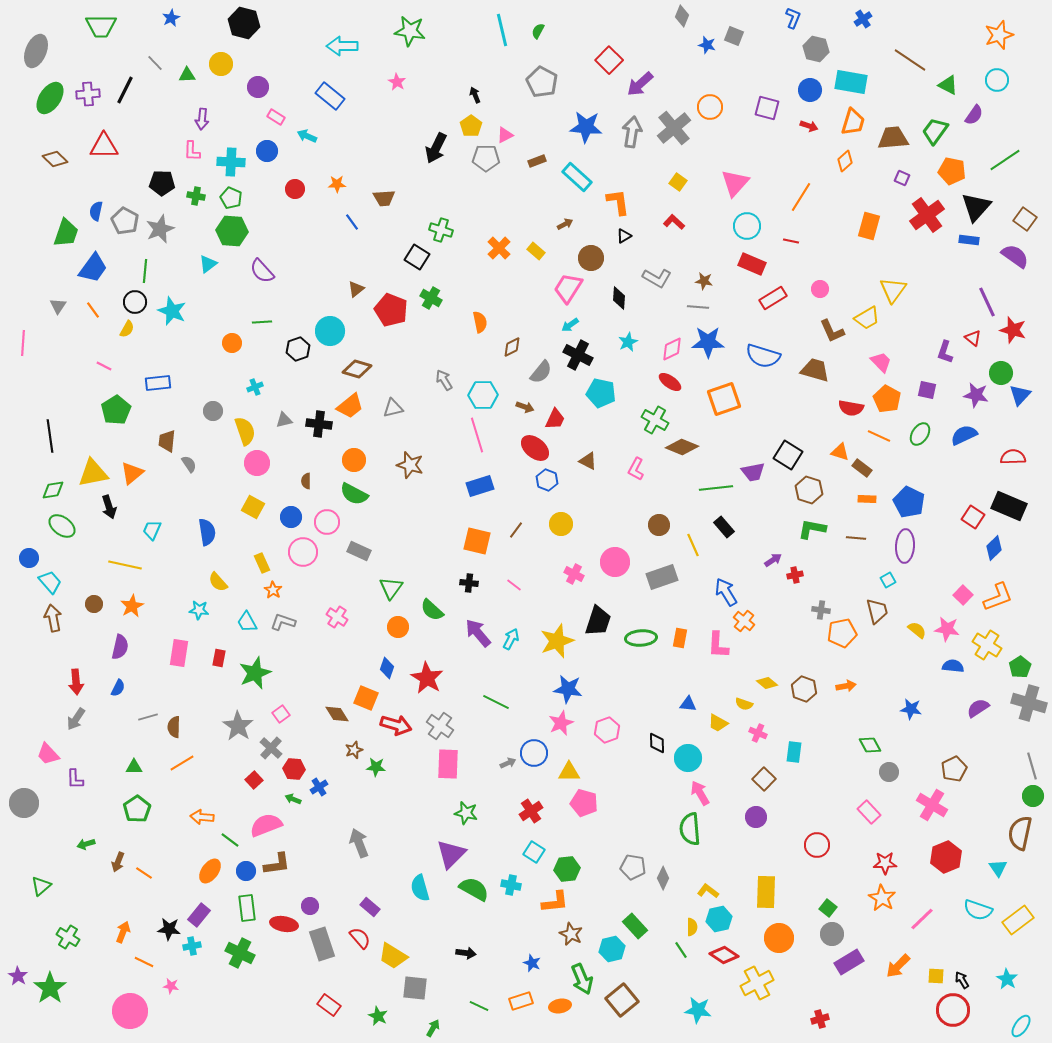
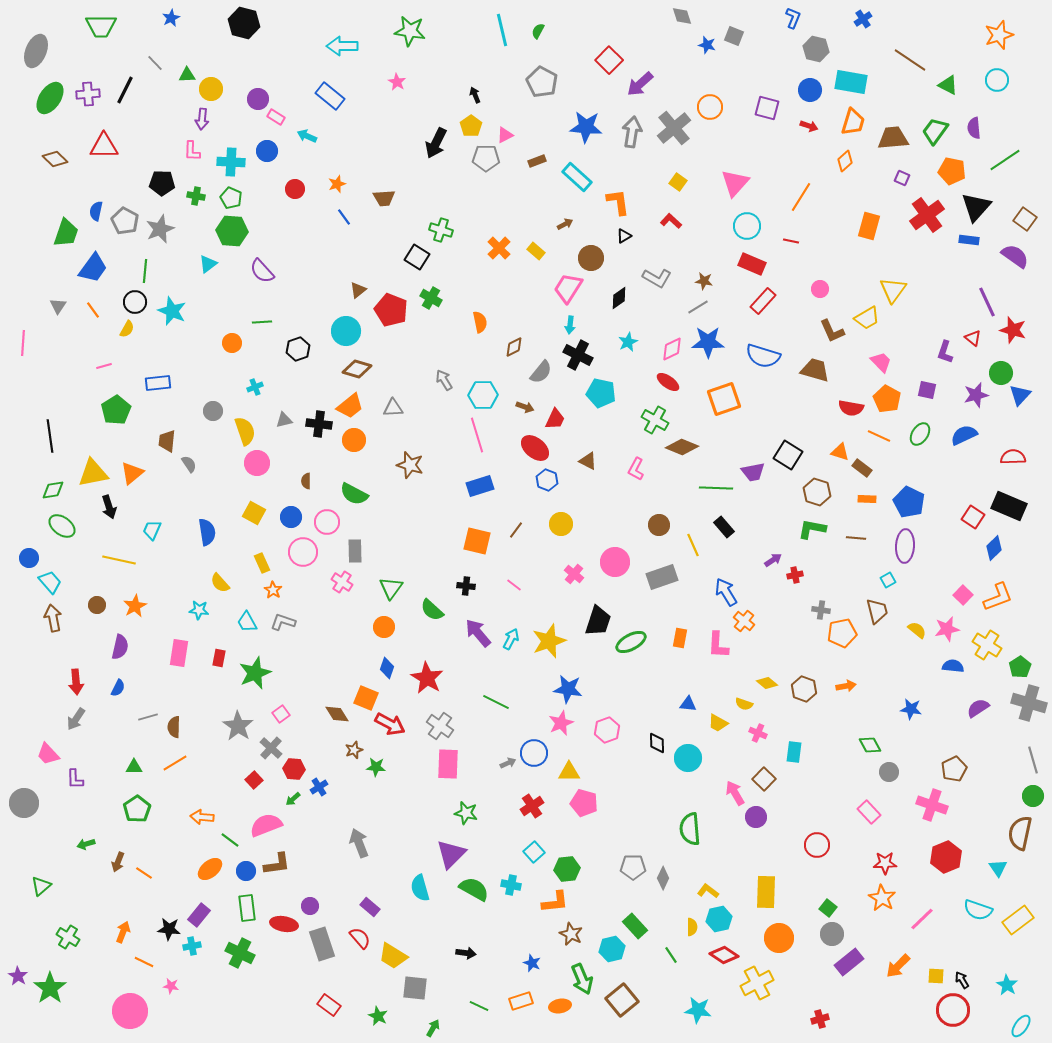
gray diamond at (682, 16): rotated 40 degrees counterclockwise
yellow circle at (221, 64): moved 10 px left, 25 px down
purple circle at (258, 87): moved 12 px down
purple semicircle at (974, 115): moved 13 px down; rotated 140 degrees clockwise
black arrow at (436, 148): moved 5 px up
orange star at (337, 184): rotated 18 degrees counterclockwise
blue line at (352, 222): moved 8 px left, 5 px up
red L-shape at (674, 222): moved 3 px left, 1 px up
brown triangle at (356, 289): moved 2 px right, 1 px down
black diamond at (619, 298): rotated 50 degrees clockwise
red rectangle at (773, 298): moved 10 px left, 3 px down; rotated 16 degrees counterclockwise
gray line at (698, 307): rotated 35 degrees counterclockwise
cyan arrow at (570, 325): rotated 48 degrees counterclockwise
cyan circle at (330, 331): moved 16 px right
brown diamond at (512, 347): moved 2 px right
pink line at (104, 366): rotated 42 degrees counterclockwise
red ellipse at (670, 382): moved 2 px left
purple star at (976, 395): rotated 25 degrees counterclockwise
gray triangle at (393, 408): rotated 10 degrees clockwise
orange circle at (354, 460): moved 20 px up
green line at (716, 488): rotated 8 degrees clockwise
brown hexagon at (809, 490): moved 8 px right, 2 px down
yellow square at (253, 507): moved 1 px right, 6 px down
gray rectangle at (359, 551): moved 4 px left; rotated 65 degrees clockwise
yellow line at (125, 565): moved 6 px left, 5 px up
pink cross at (574, 574): rotated 12 degrees clockwise
yellow semicircle at (218, 582): moved 2 px right, 1 px down
black cross at (469, 583): moved 3 px left, 3 px down
brown circle at (94, 604): moved 3 px right, 1 px down
orange star at (132, 606): moved 3 px right
pink cross at (337, 617): moved 5 px right, 35 px up
orange circle at (398, 627): moved 14 px left
pink star at (947, 629): rotated 20 degrees counterclockwise
green ellipse at (641, 638): moved 10 px left, 4 px down; rotated 24 degrees counterclockwise
yellow star at (557, 641): moved 8 px left
red arrow at (396, 725): moved 6 px left, 1 px up; rotated 12 degrees clockwise
orange line at (182, 763): moved 7 px left
gray line at (1032, 766): moved 1 px right, 6 px up
pink arrow at (700, 793): moved 35 px right
green arrow at (293, 799): rotated 63 degrees counterclockwise
pink cross at (932, 805): rotated 12 degrees counterclockwise
red cross at (531, 811): moved 1 px right, 5 px up
cyan square at (534, 852): rotated 15 degrees clockwise
gray pentagon at (633, 867): rotated 10 degrees counterclockwise
orange ellipse at (210, 871): moved 2 px up; rotated 15 degrees clockwise
green line at (681, 950): moved 10 px left, 5 px down
purple rectangle at (849, 962): rotated 8 degrees counterclockwise
cyan star at (1007, 979): moved 6 px down
